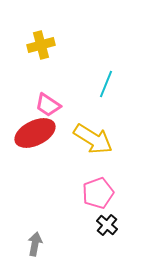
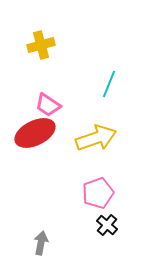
cyan line: moved 3 px right
yellow arrow: moved 3 px right, 1 px up; rotated 51 degrees counterclockwise
gray arrow: moved 6 px right, 1 px up
